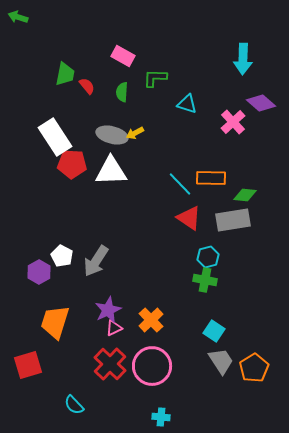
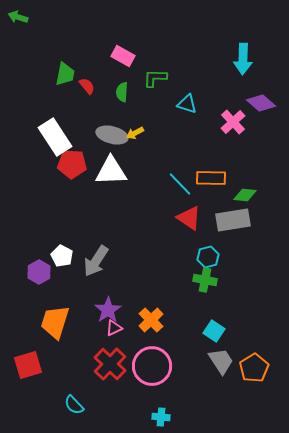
purple star: rotated 8 degrees counterclockwise
